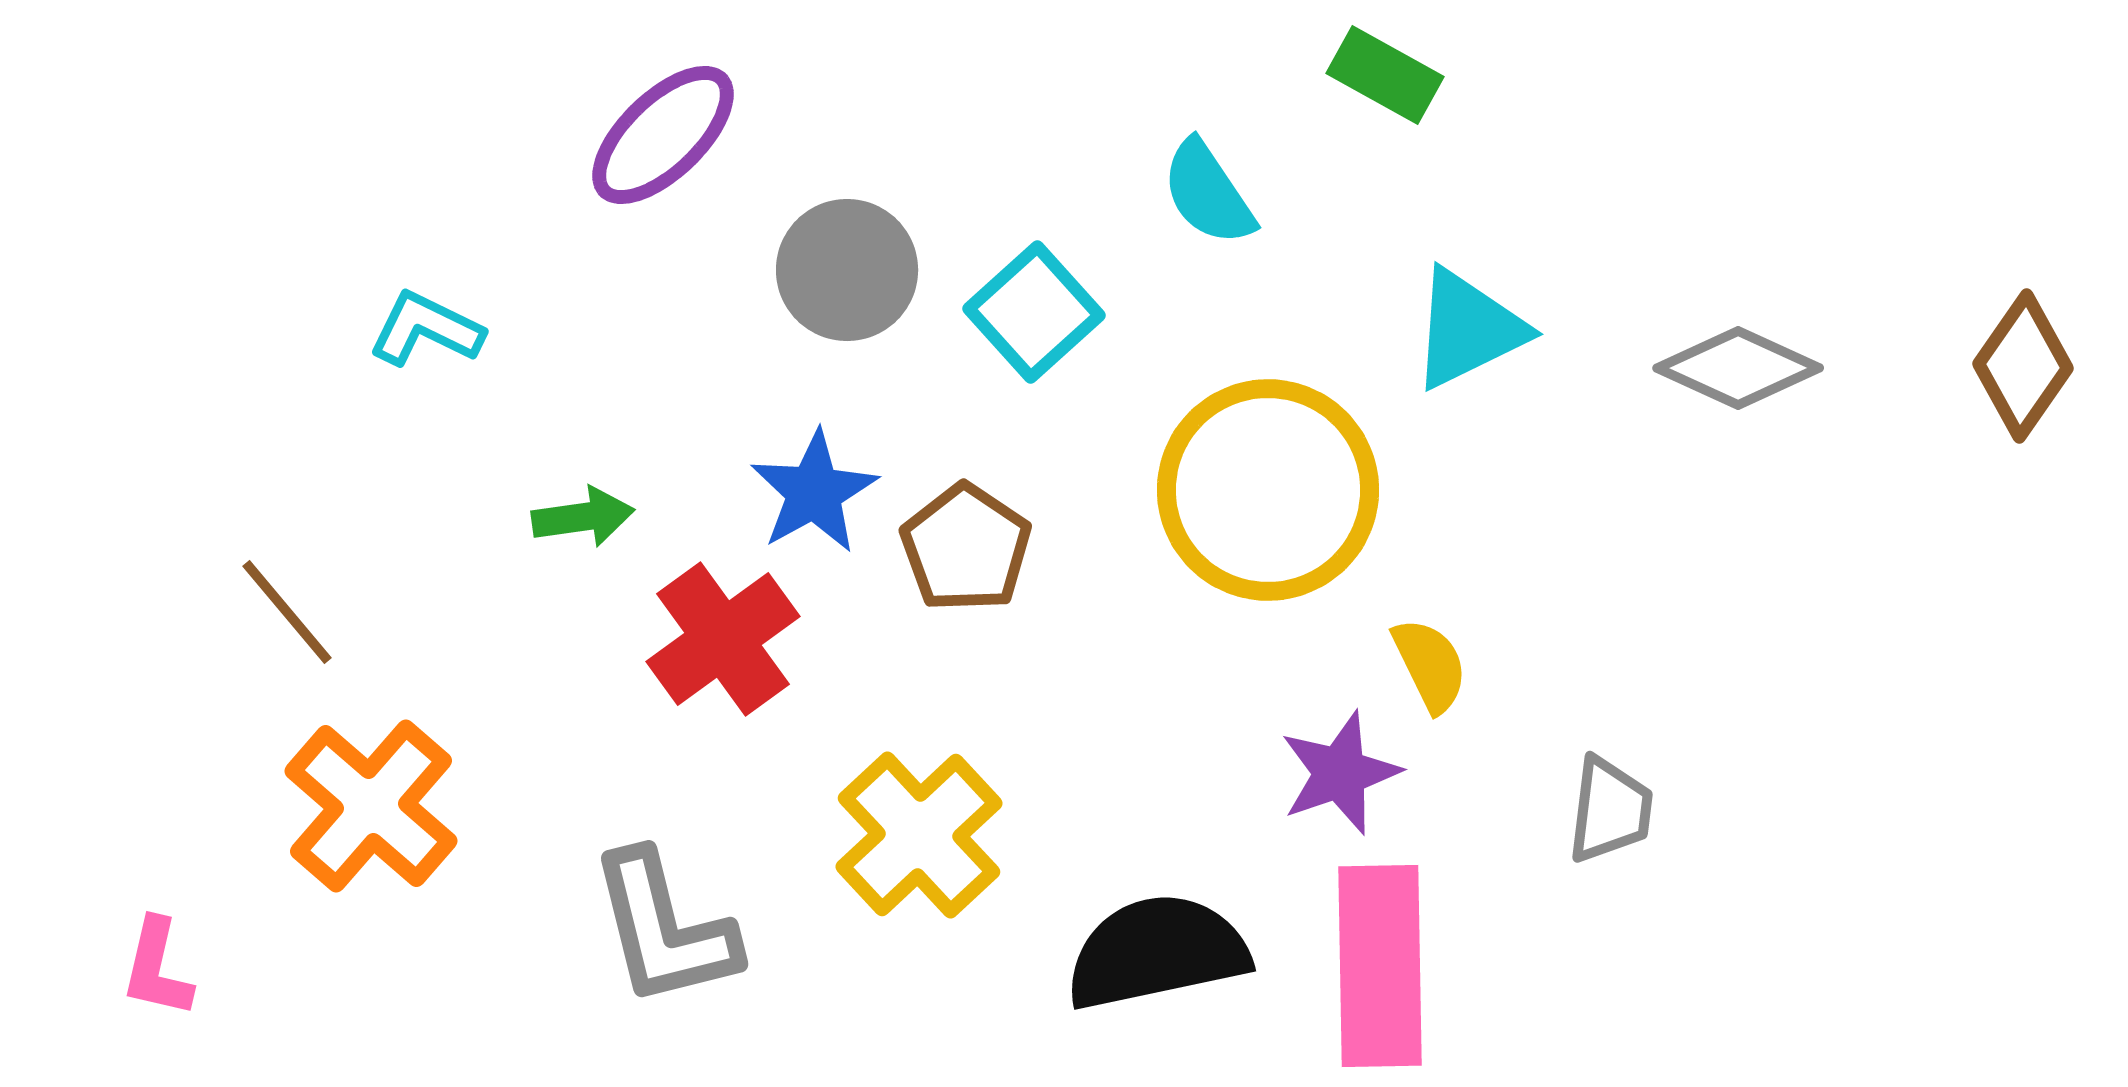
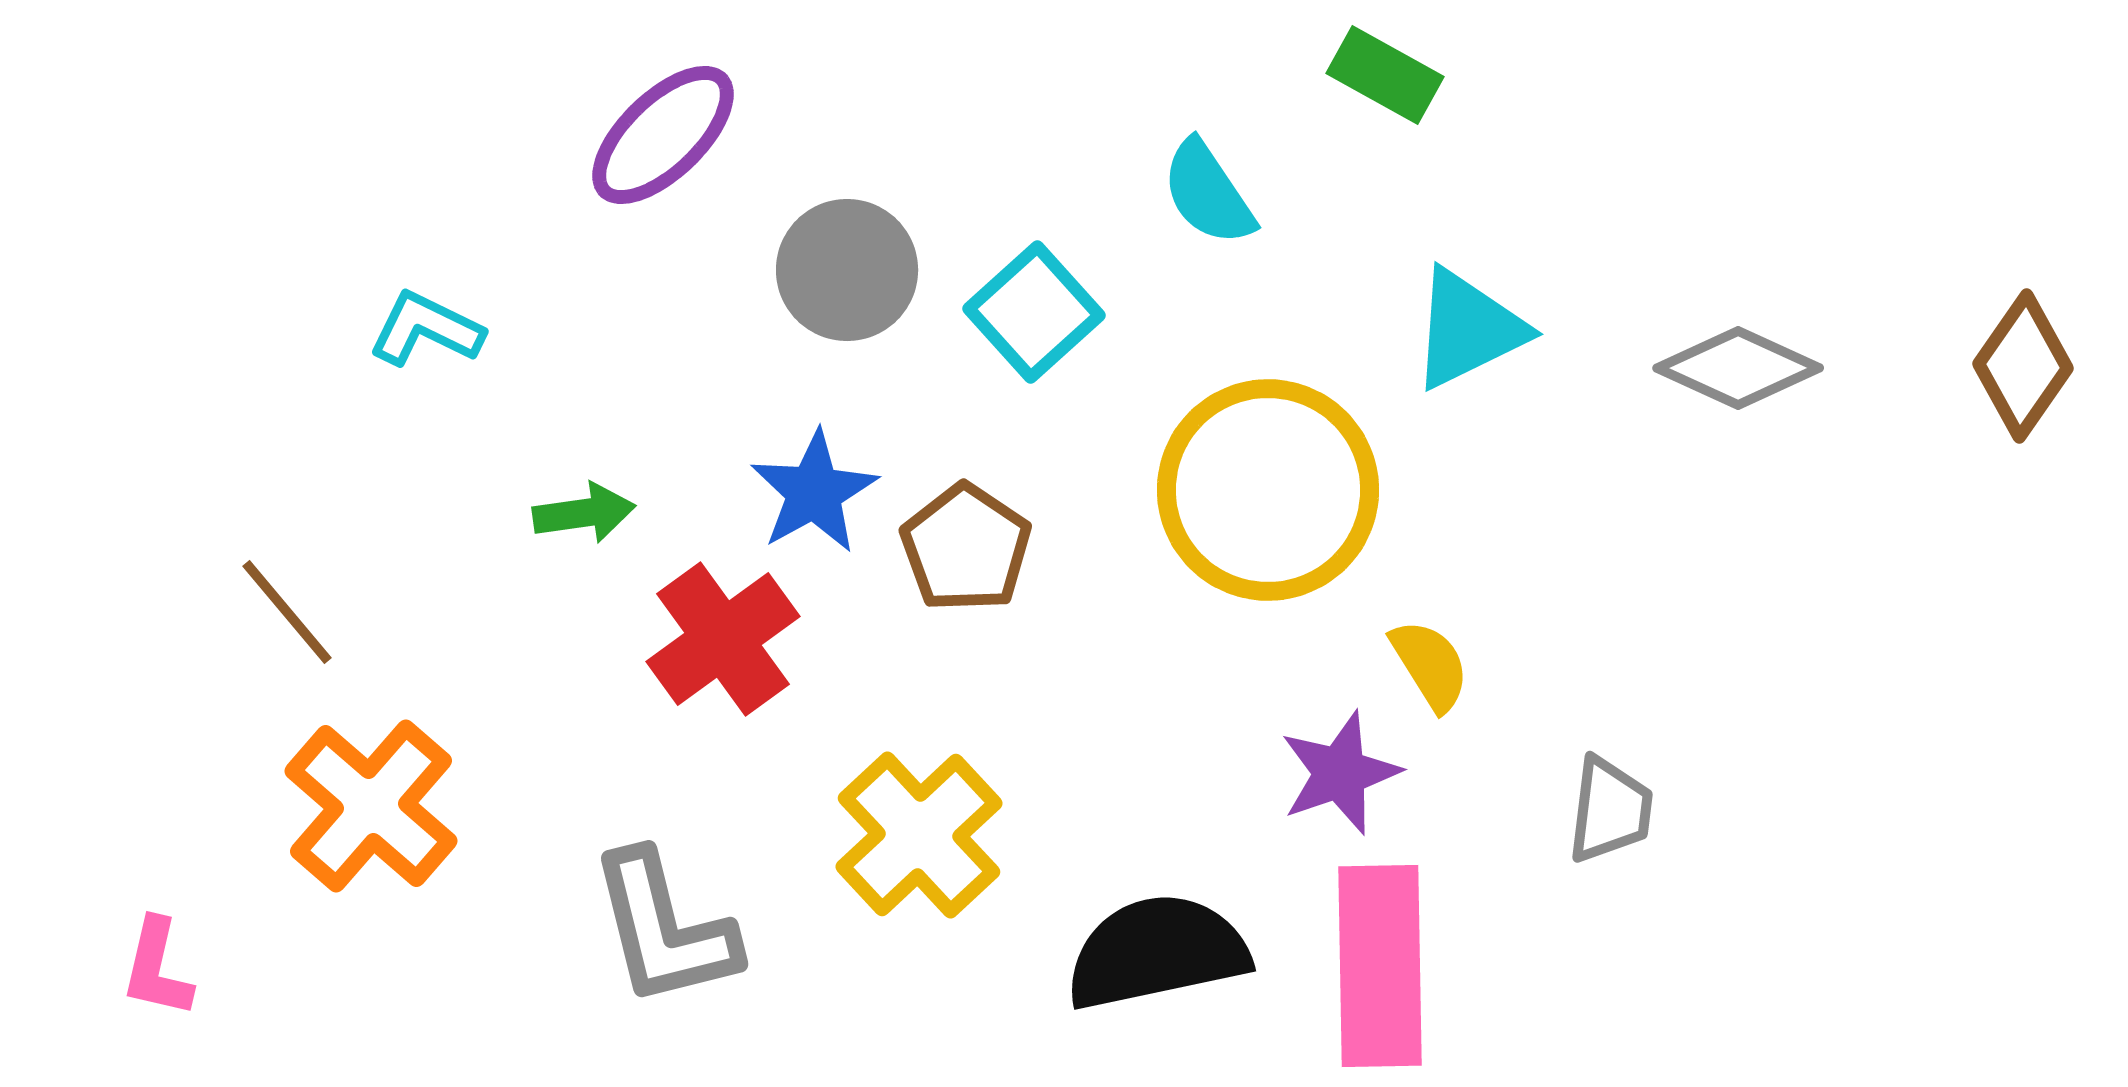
green arrow: moved 1 px right, 4 px up
yellow semicircle: rotated 6 degrees counterclockwise
